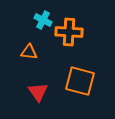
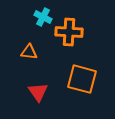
cyan cross: moved 3 px up
orange square: moved 2 px right, 2 px up
